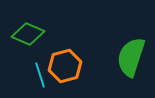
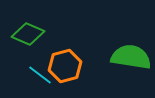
green semicircle: rotated 81 degrees clockwise
cyan line: rotated 35 degrees counterclockwise
